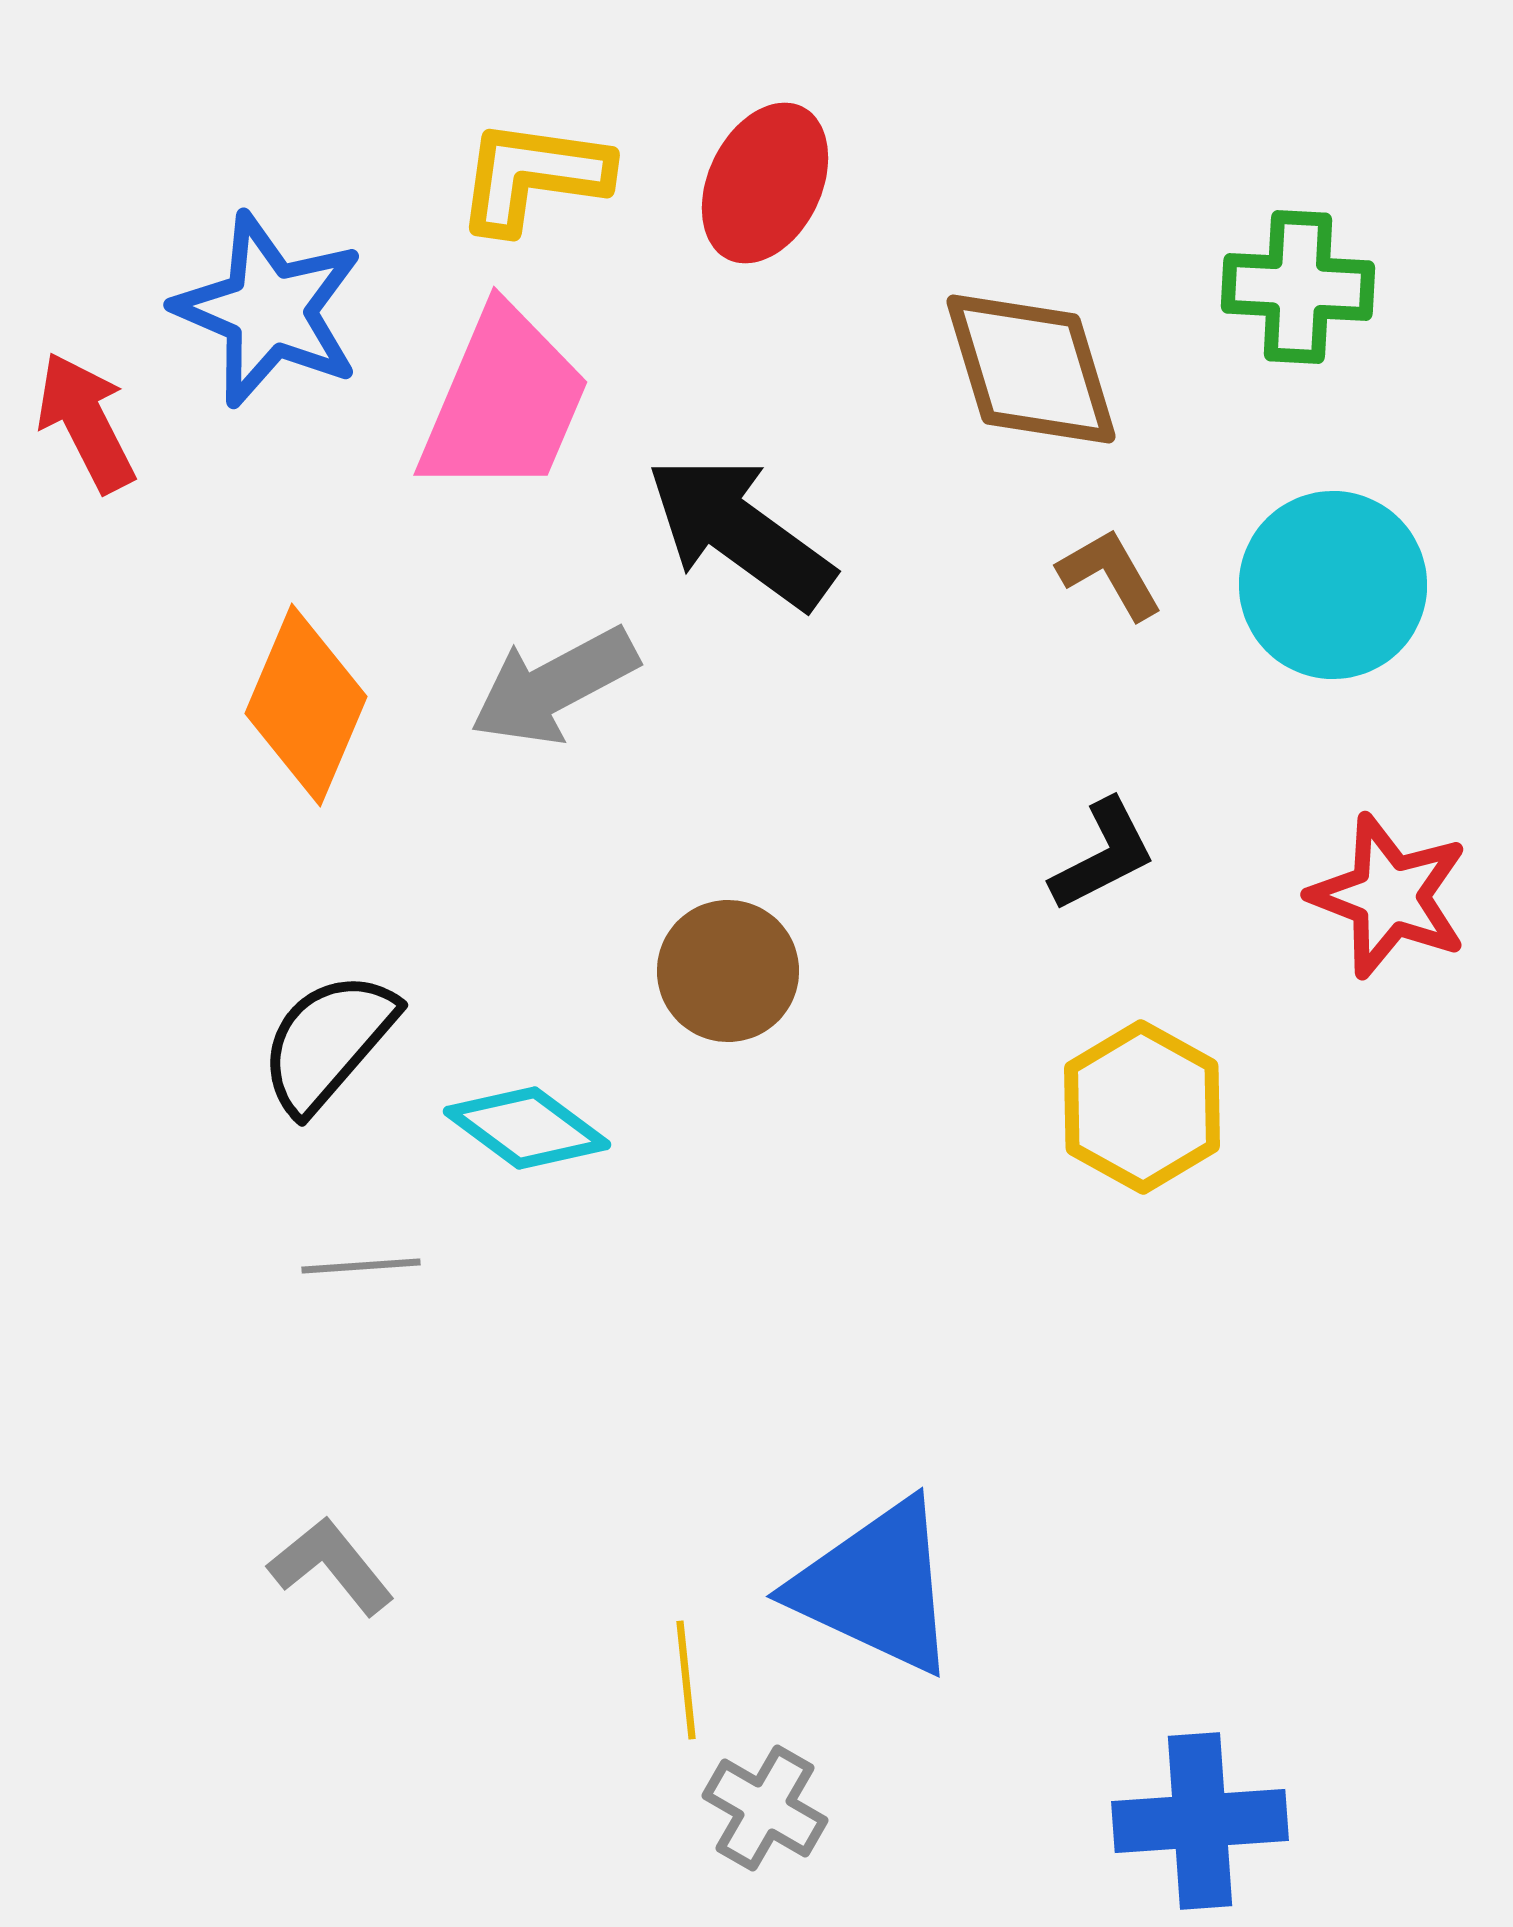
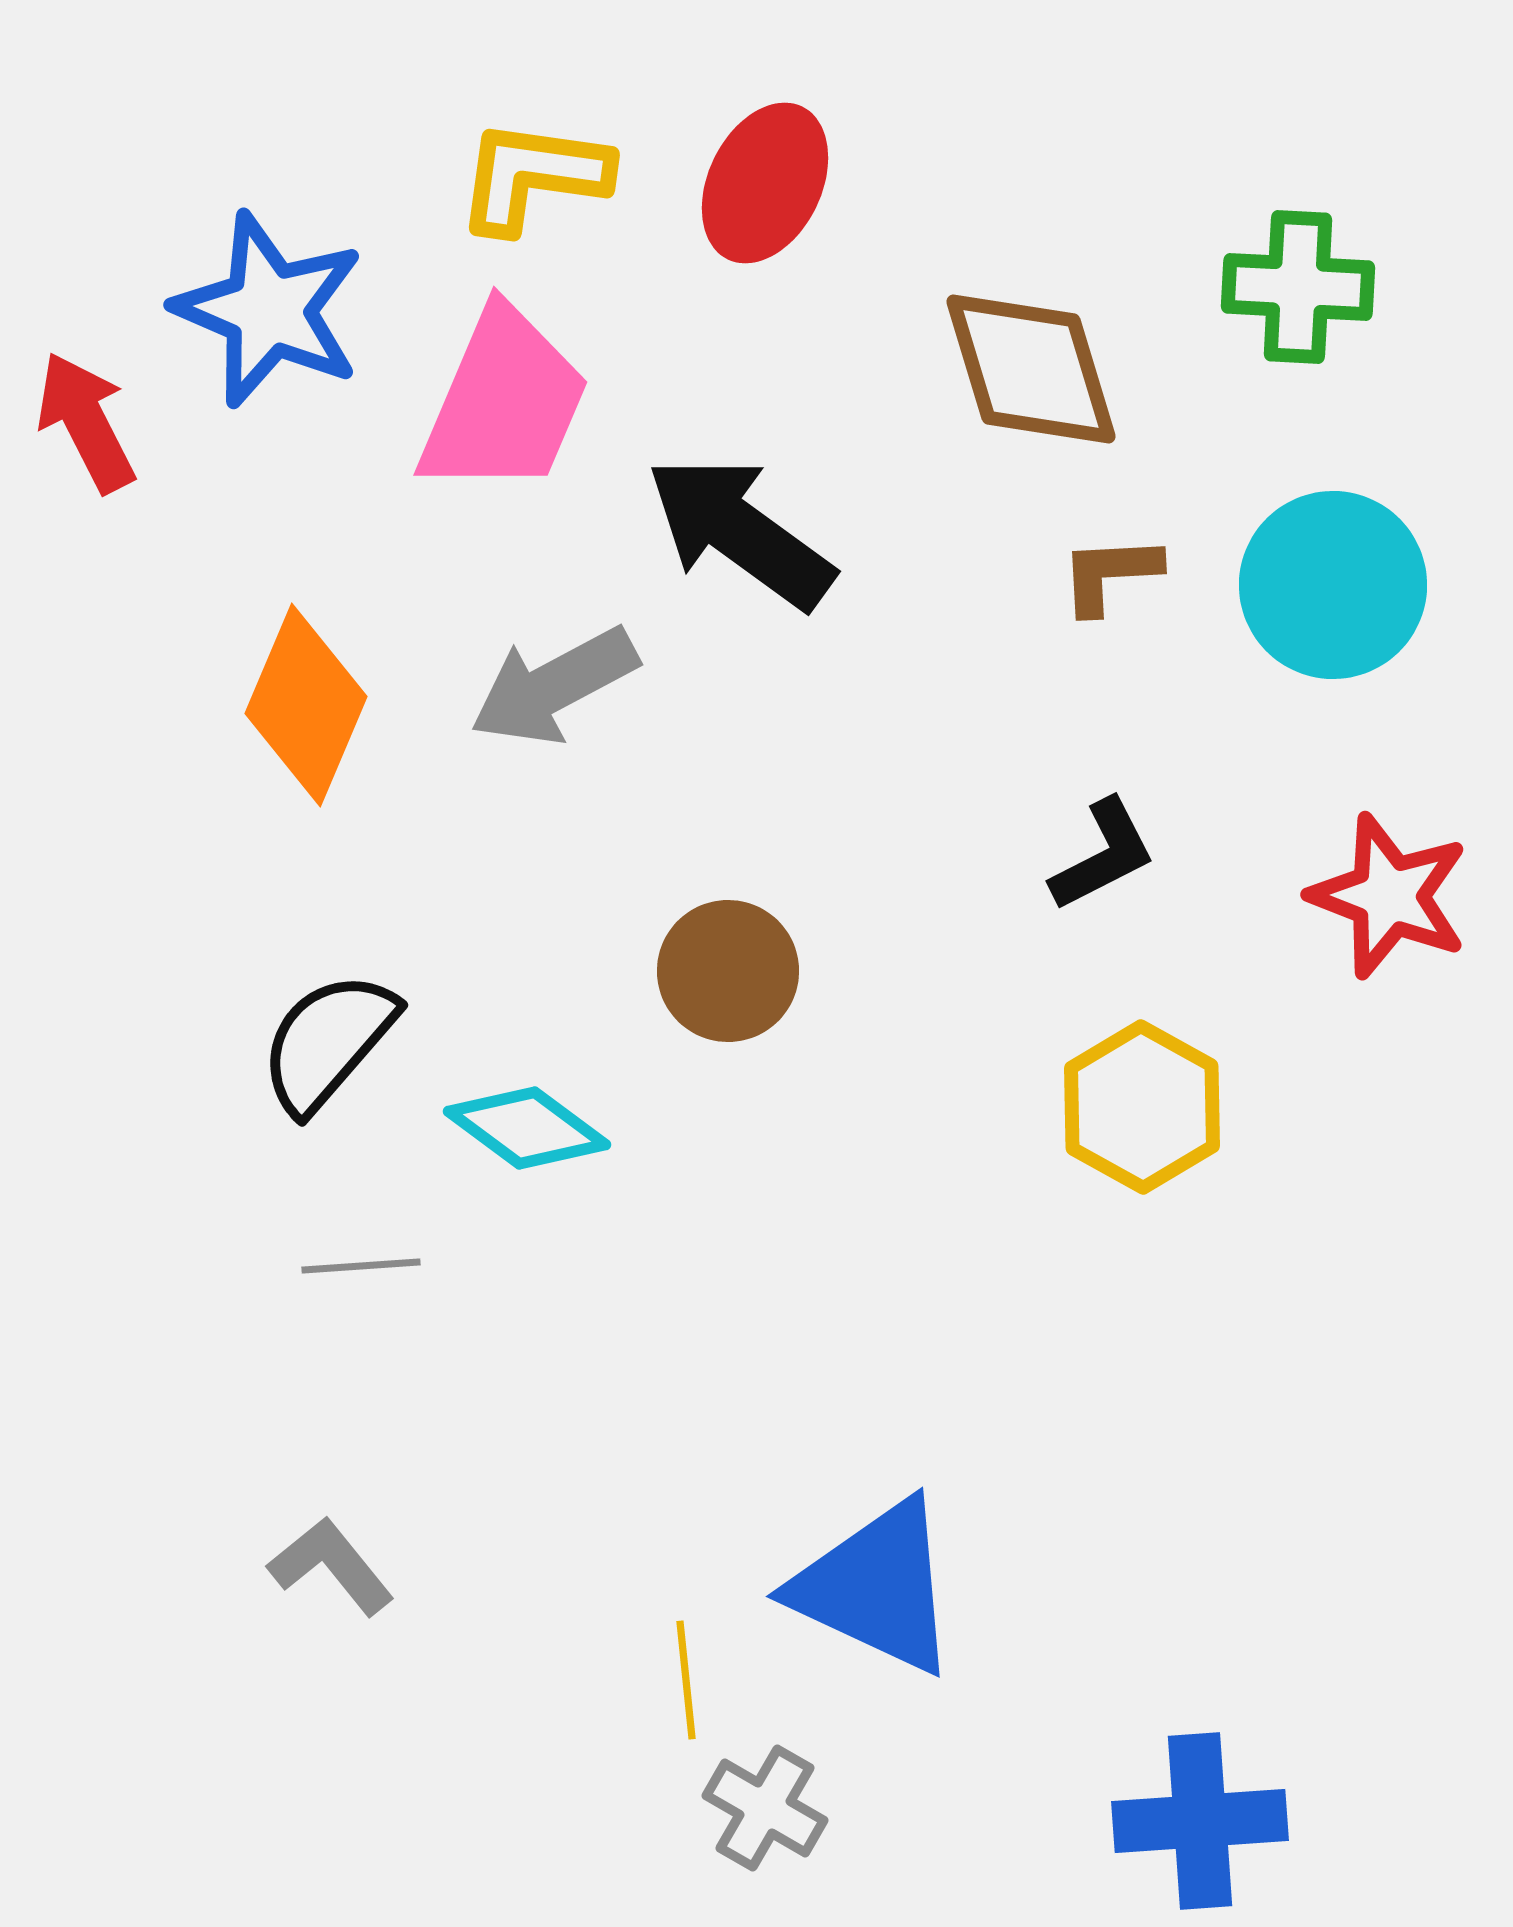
brown L-shape: rotated 63 degrees counterclockwise
